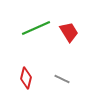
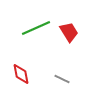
red diamond: moved 5 px left, 4 px up; rotated 25 degrees counterclockwise
